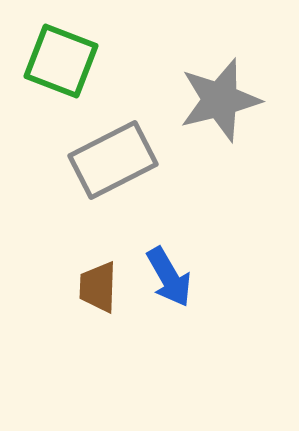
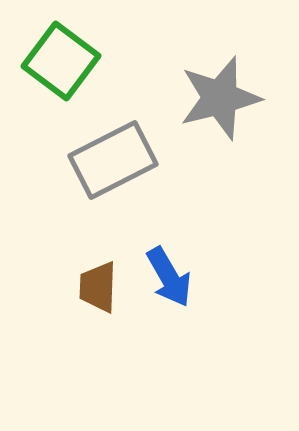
green square: rotated 16 degrees clockwise
gray star: moved 2 px up
